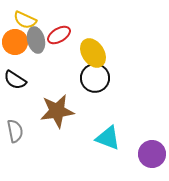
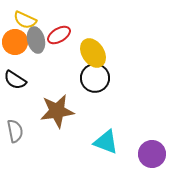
cyan triangle: moved 2 px left, 4 px down
